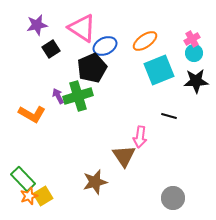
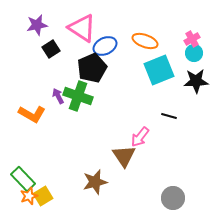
orange ellipse: rotated 55 degrees clockwise
green cross: rotated 36 degrees clockwise
pink arrow: rotated 30 degrees clockwise
